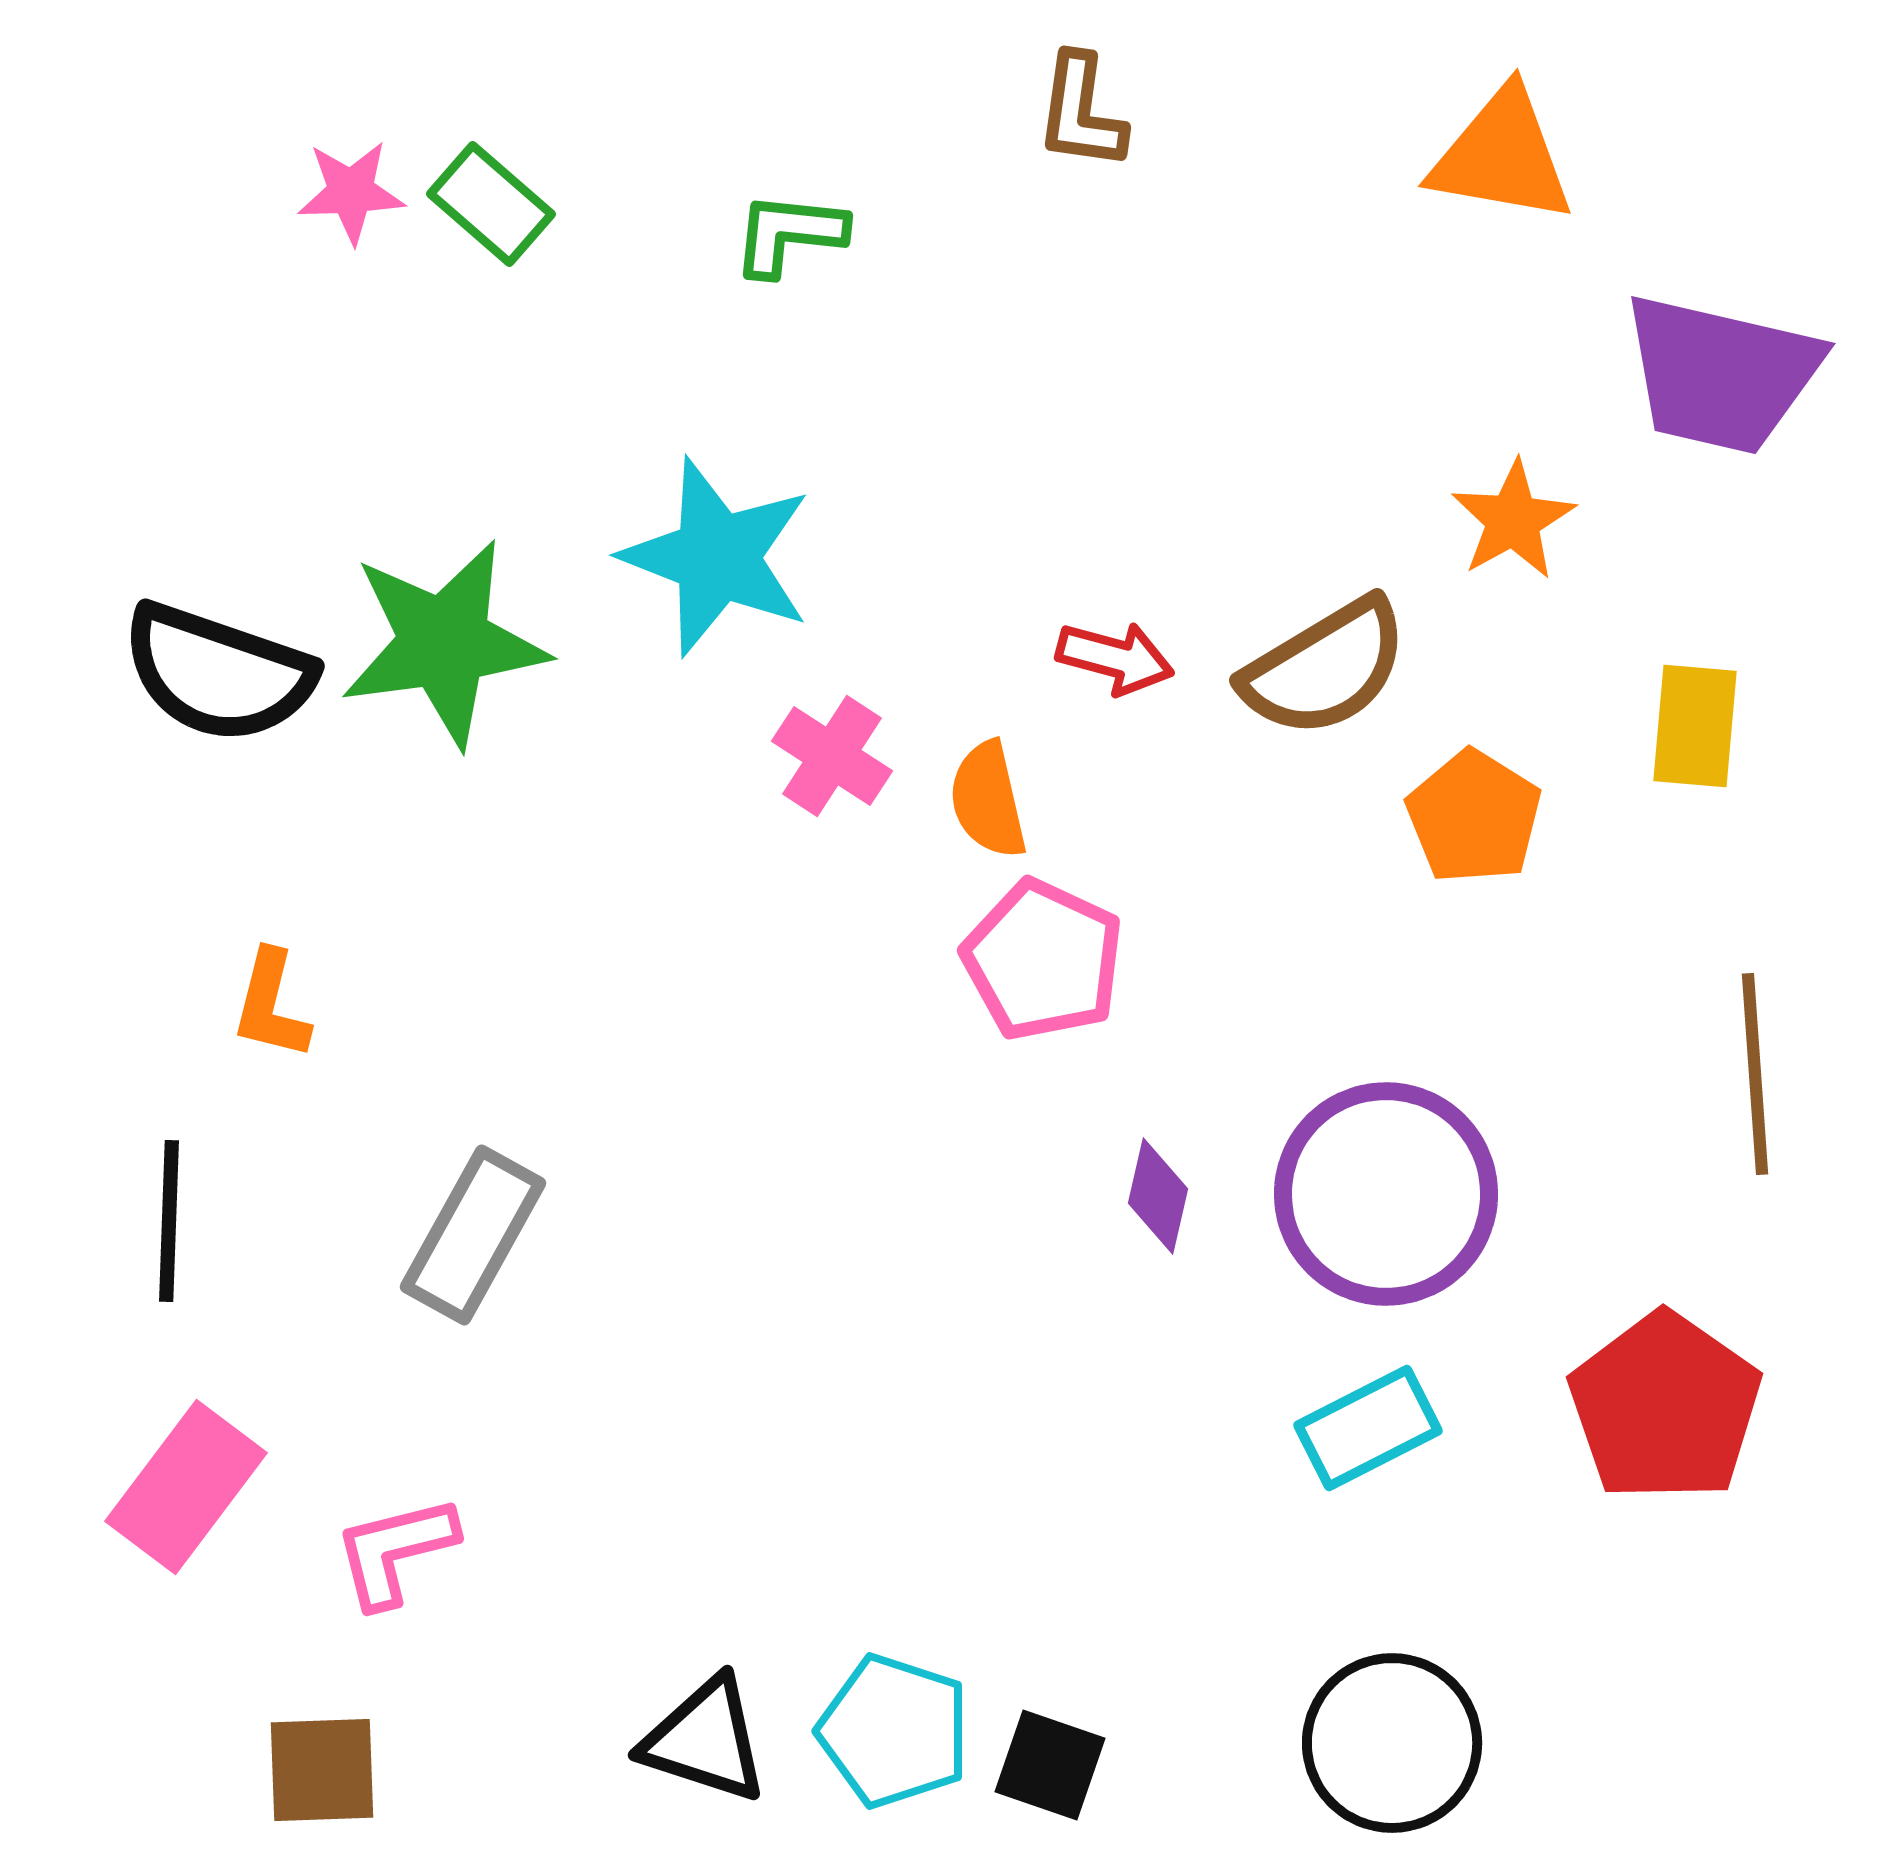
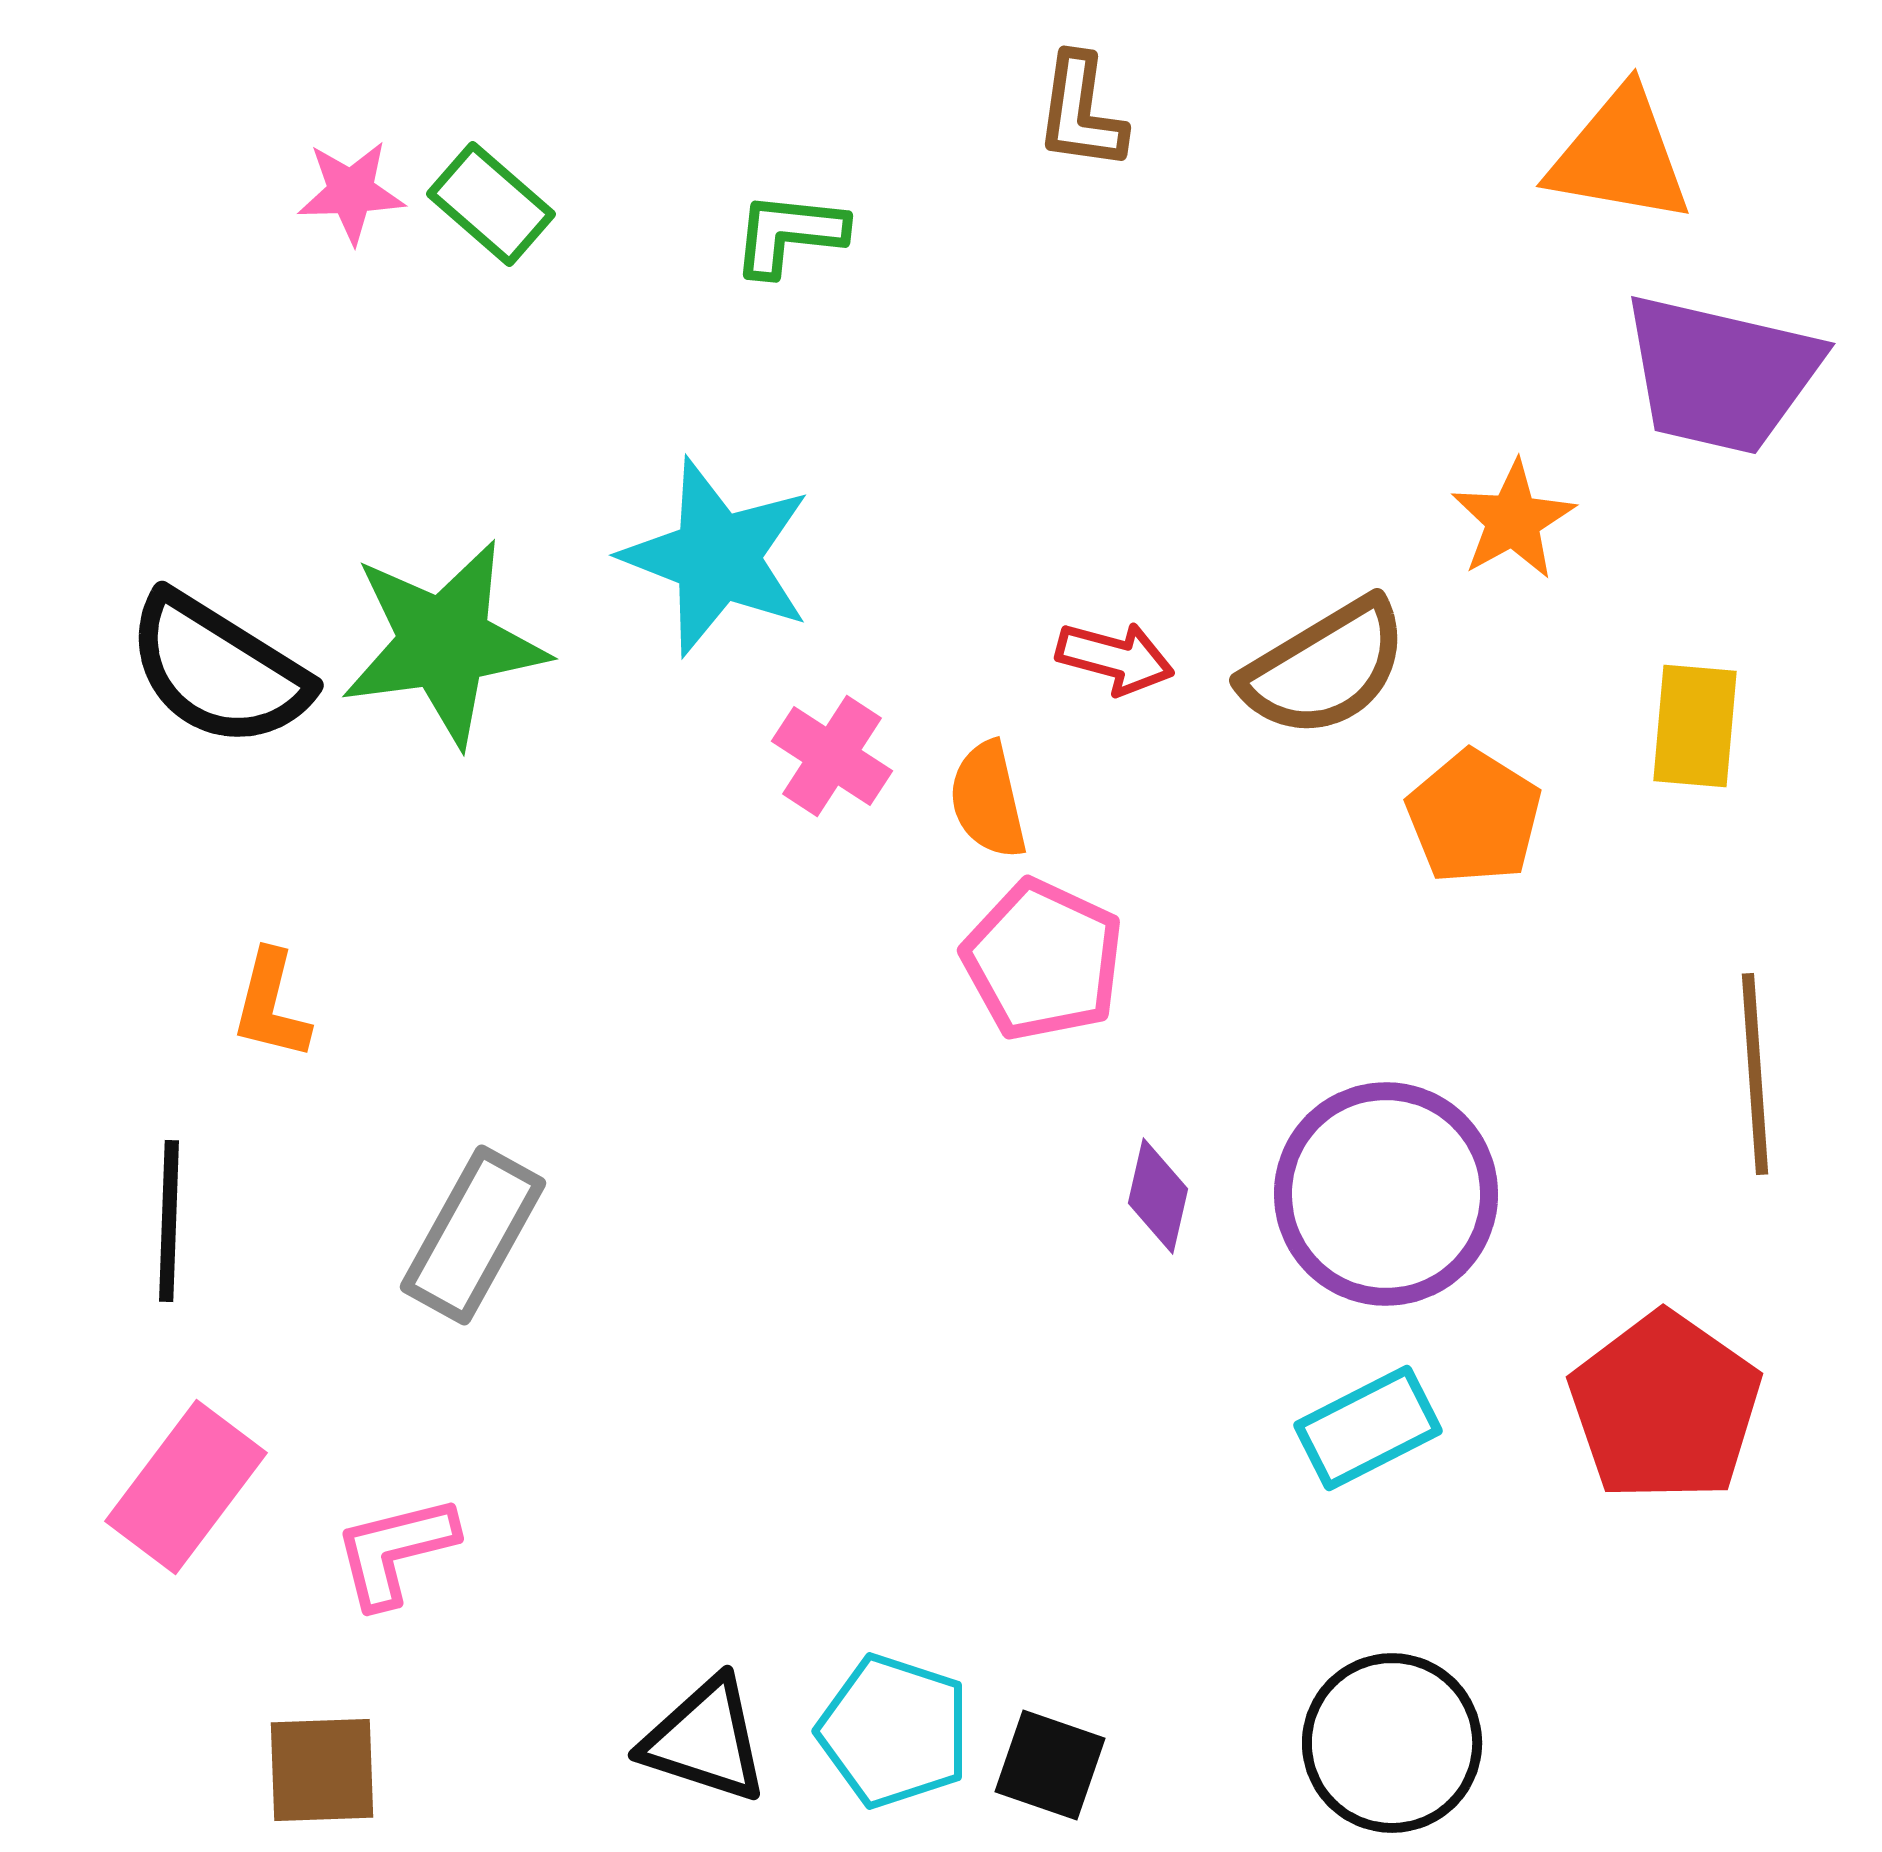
orange triangle: moved 118 px right
black semicircle: moved 3 px up; rotated 13 degrees clockwise
